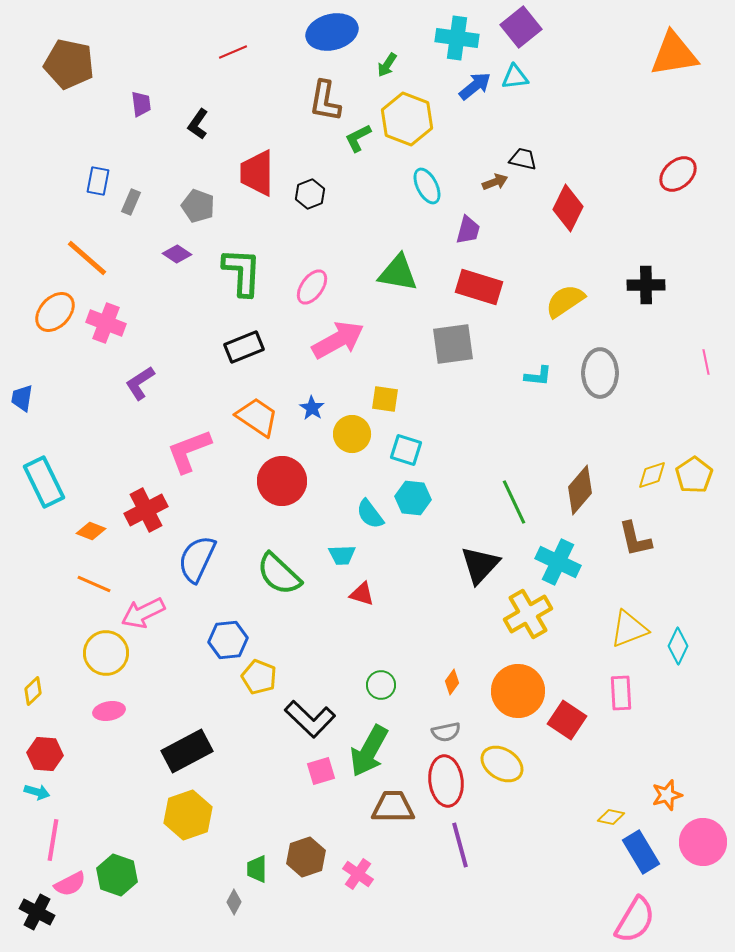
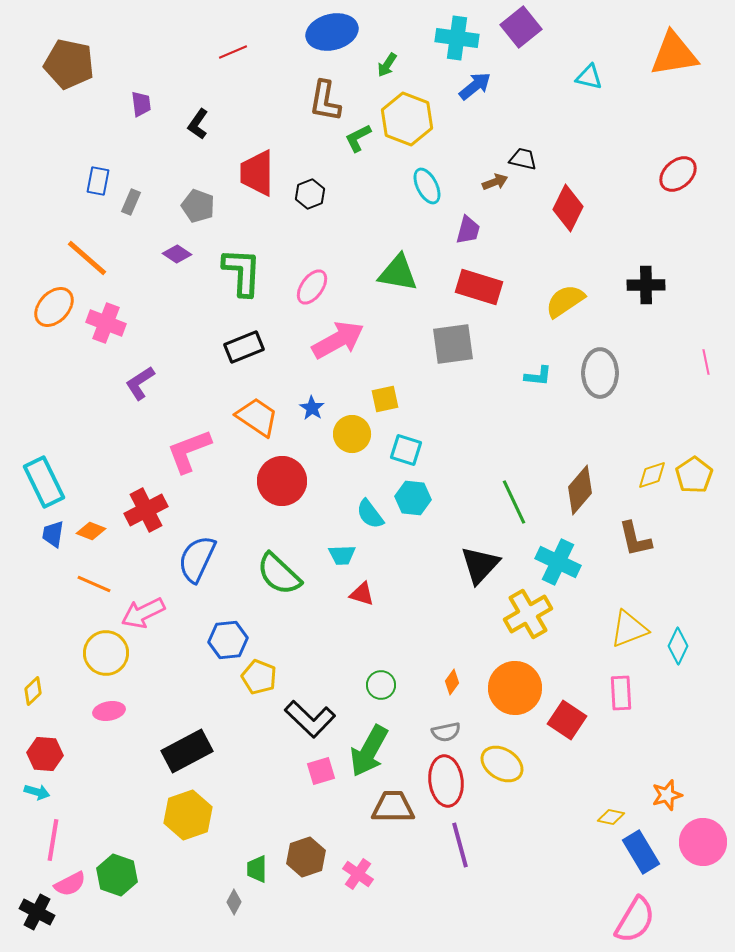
cyan triangle at (515, 77): moved 74 px right; rotated 20 degrees clockwise
orange ellipse at (55, 312): moved 1 px left, 5 px up
blue trapezoid at (22, 398): moved 31 px right, 136 px down
yellow square at (385, 399): rotated 20 degrees counterclockwise
orange circle at (518, 691): moved 3 px left, 3 px up
